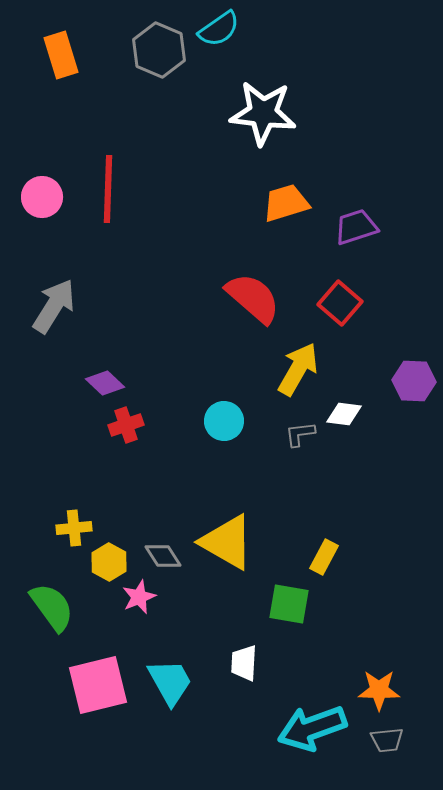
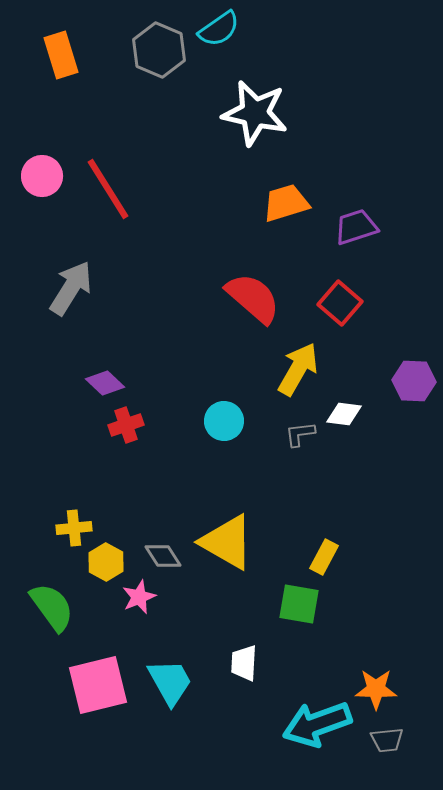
white star: moved 8 px left; rotated 6 degrees clockwise
red line: rotated 34 degrees counterclockwise
pink circle: moved 21 px up
gray arrow: moved 17 px right, 18 px up
yellow hexagon: moved 3 px left
green square: moved 10 px right
orange star: moved 3 px left, 1 px up
cyan arrow: moved 5 px right, 4 px up
